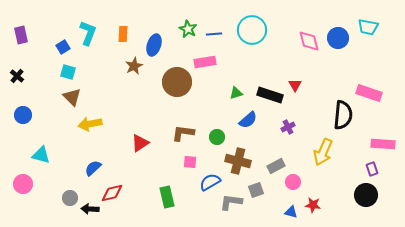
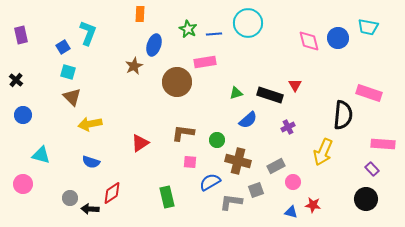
cyan circle at (252, 30): moved 4 px left, 7 px up
orange rectangle at (123, 34): moved 17 px right, 20 px up
black cross at (17, 76): moved 1 px left, 4 px down
green circle at (217, 137): moved 3 px down
blue semicircle at (93, 168): moved 2 px left, 6 px up; rotated 120 degrees counterclockwise
purple rectangle at (372, 169): rotated 24 degrees counterclockwise
red diamond at (112, 193): rotated 20 degrees counterclockwise
black circle at (366, 195): moved 4 px down
